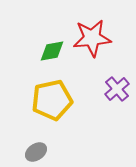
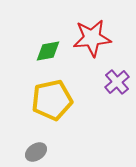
green diamond: moved 4 px left
purple cross: moved 7 px up
